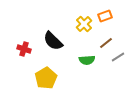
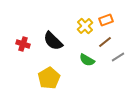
orange rectangle: moved 1 px right, 4 px down
yellow cross: moved 1 px right, 2 px down
brown line: moved 1 px left, 1 px up
red cross: moved 1 px left, 5 px up
green semicircle: rotated 35 degrees clockwise
yellow pentagon: moved 3 px right
